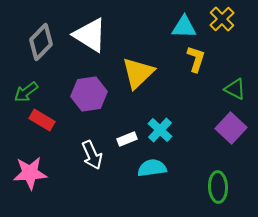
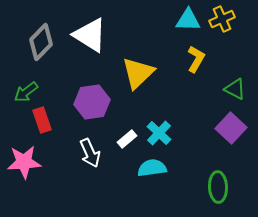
yellow cross: rotated 20 degrees clockwise
cyan triangle: moved 4 px right, 7 px up
yellow L-shape: rotated 12 degrees clockwise
purple hexagon: moved 3 px right, 8 px down
red rectangle: rotated 40 degrees clockwise
cyan cross: moved 1 px left, 3 px down
white rectangle: rotated 18 degrees counterclockwise
white arrow: moved 2 px left, 2 px up
pink star: moved 6 px left, 11 px up
